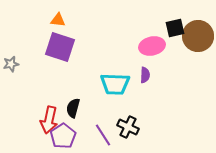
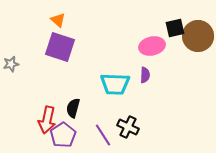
orange triangle: rotated 35 degrees clockwise
red arrow: moved 2 px left
purple pentagon: moved 1 px up
